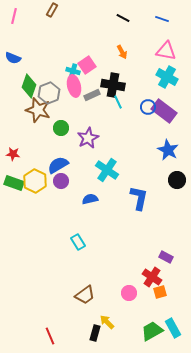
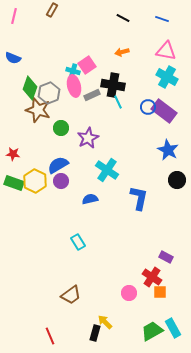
orange arrow at (122, 52): rotated 104 degrees clockwise
green diamond at (29, 86): moved 1 px right, 2 px down
orange square at (160, 292): rotated 16 degrees clockwise
brown trapezoid at (85, 295): moved 14 px left
yellow arrow at (107, 322): moved 2 px left
